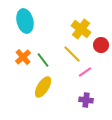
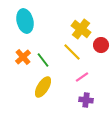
yellow line: moved 2 px up
pink line: moved 3 px left, 5 px down
